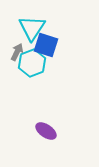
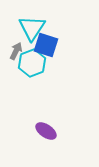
gray arrow: moved 1 px left, 1 px up
